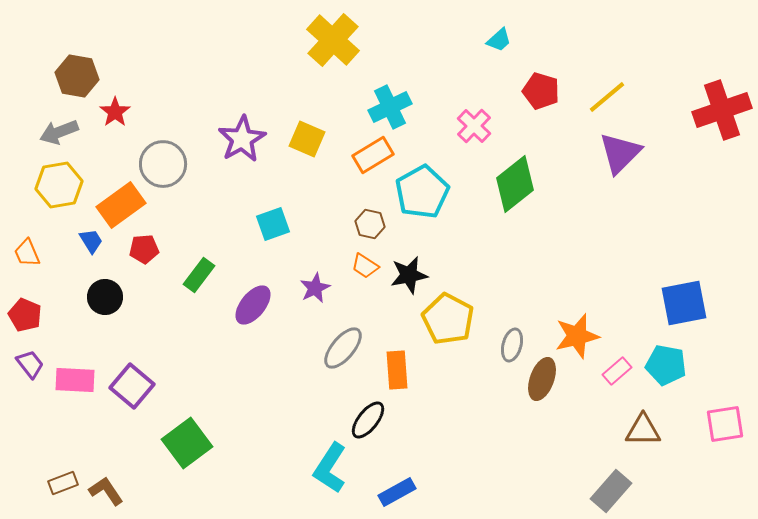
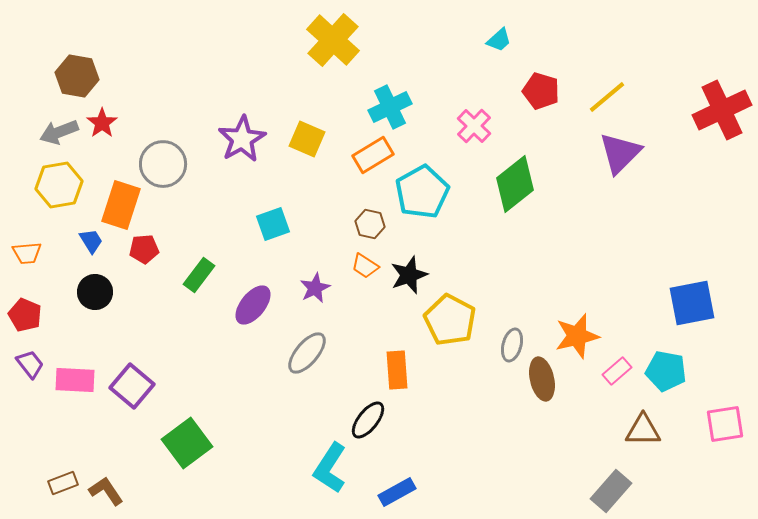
red cross at (722, 110): rotated 6 degrees counterclockwise
red star at (115, 112): moved 13 px left, 11 px down
orange rectangle at (121, 205): rotated 36 degrees counterclockwise
orange trapezoid at (27, 253): rotated 72 degrees counterclockwise
black star at (409, 275): rotated 9 degrees counterclockwise
black circle at (105, 297): moved 10 px left, 5 px up
blue square at (684, 303): moved 8 px right
yellow pentagon at (448, 319): moved 2 px right, 1 px down
gray ellipse at (343, 348): moved 36 px left, 5 px down
cyan pentagon at (666, 365): moved 6 px down
brown ellipse at (542, 379): rotated 33 degrees counterclockwise
